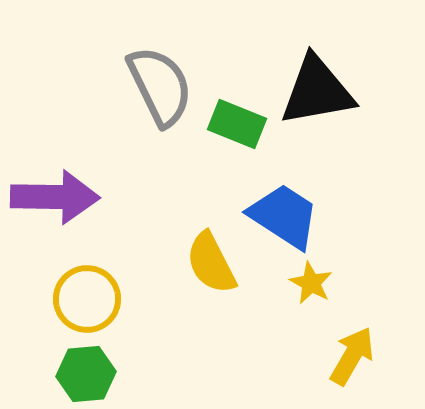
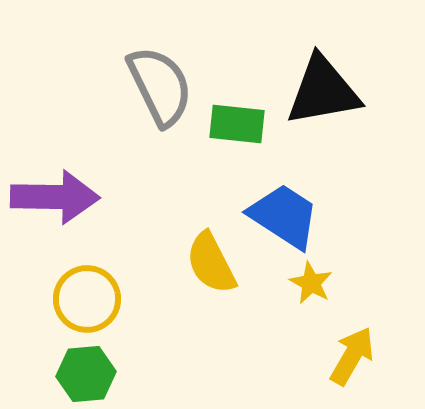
black triangle: moved 6 px right
green rectangle: rotated 16 degrees counterclockwise
